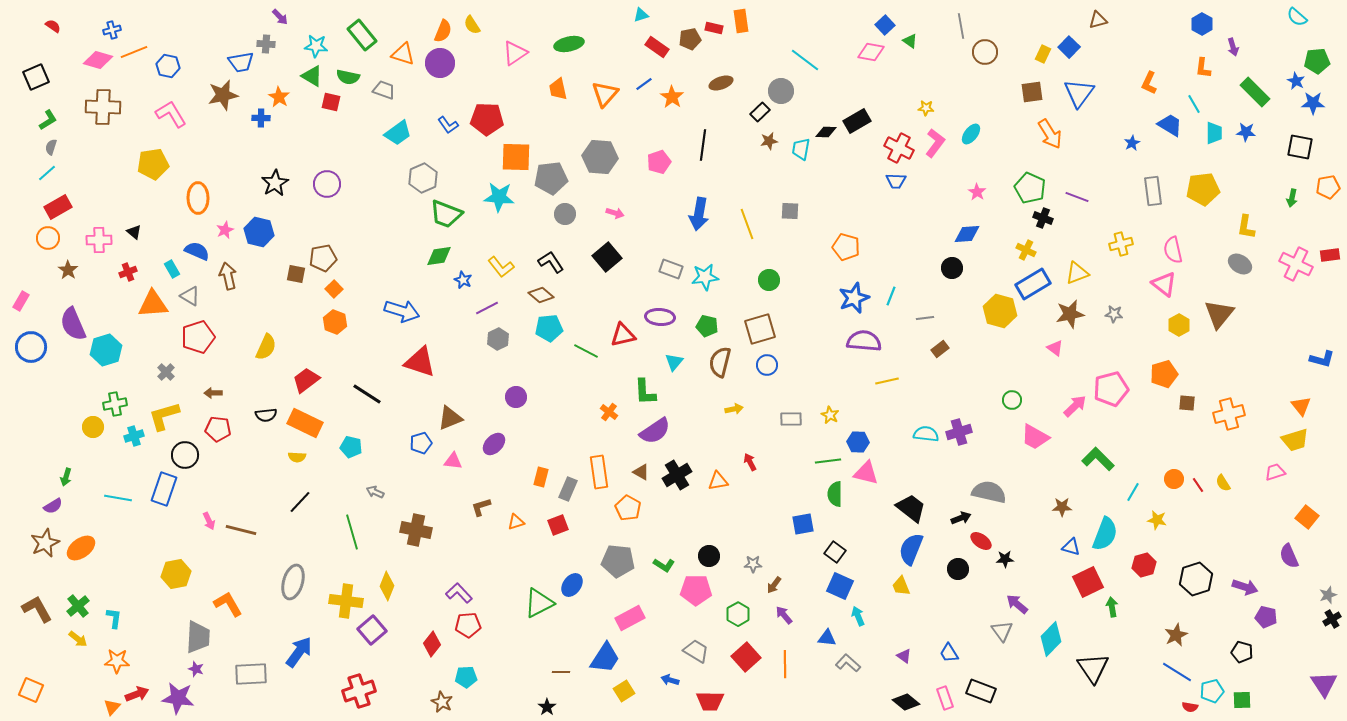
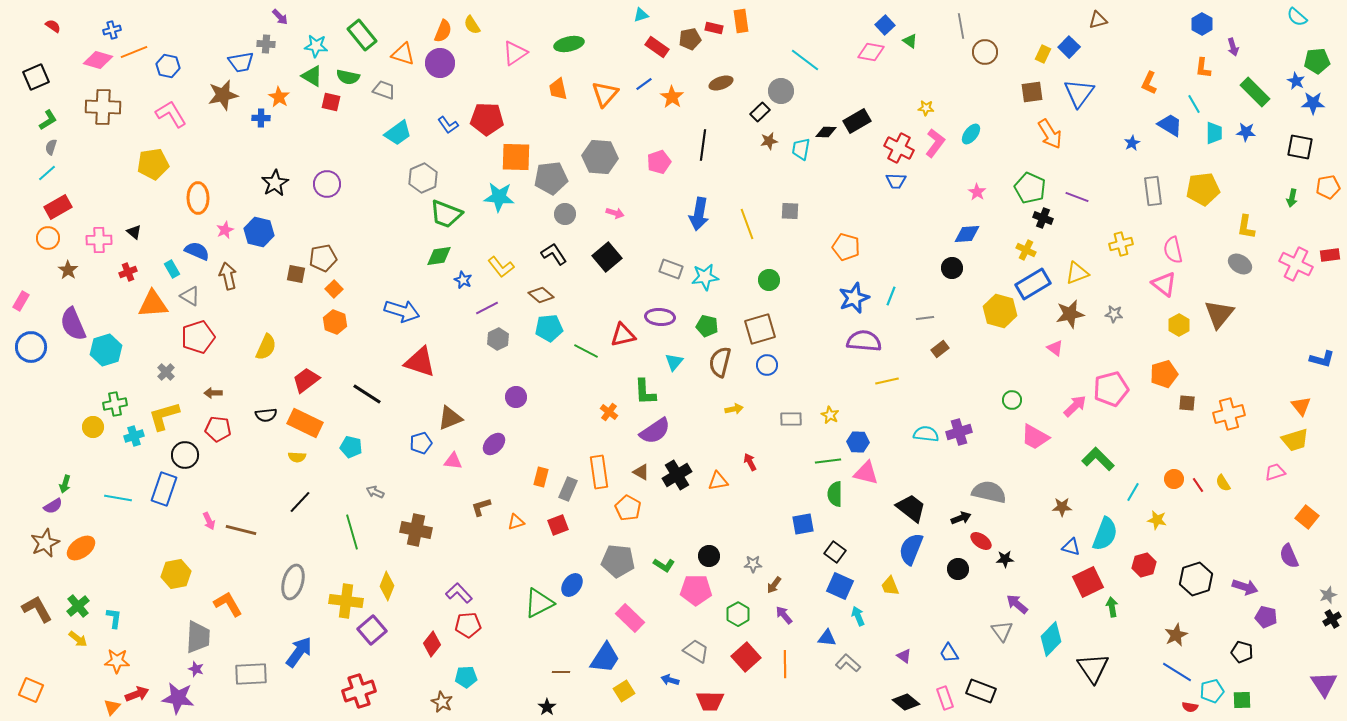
black L-shape at (551, 262): moved 3 px right, 8 px up
green arrow at (66, 477): moved 1 px left, 7 px down
yellow trapezoid at (901, 586): moved 11 px left
pink rectangle at (630, 618): rotated 72 degrees clockwise
